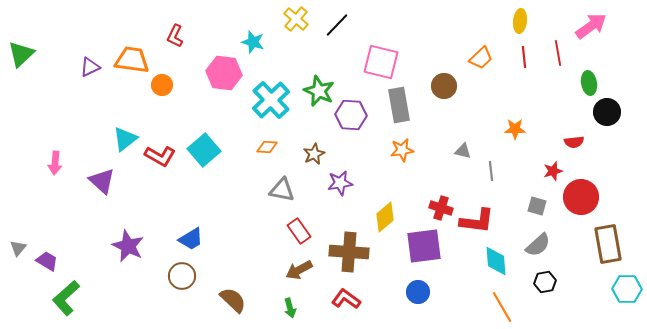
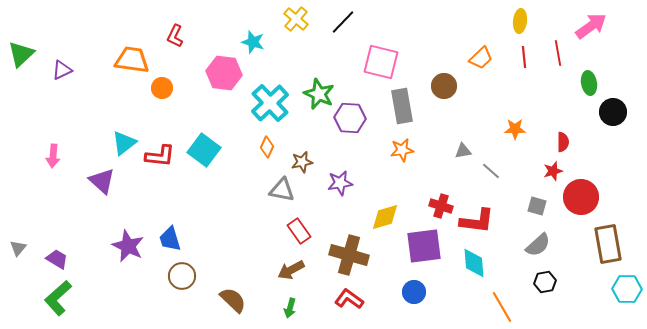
black line at (337, 25): moved 6 px right, 3 px up
purple triangle at (90, 67): moved 28 px left, 3 px down
orange circle at (162, 85): moved 3 px down
green star at (319, 91): moved 3 px down
cyan cross at (271, 100): moved 1 px left, 3 px down
gray rectangle at (399, 105): moved 3 px right, 1 px down
black circle at (607, 112): moved 6 px right
purple hexagon at (351, 115): moved 1 px left, 3 px down
cyan triangle at (125, 139): moved 1 px left, 4 px down
red semicircle at (574, 142): moved 11 px left; rotated 84 degrees counterclockwise
orange diamond at (267, 147): rotated 70 degrees counterclockwise
cyan square at (204, 150): rotated 12 degrees counterclockwise
gray triangle at (463, 151): rotated 24 degrees counterclockwise
brown star at (314, 154): moved 12 px left, 8 px down; rotated 15 degrees clockwise
red L-shape at (160, 156): rotated 24 degrees counterclockwise
pink arrow at (55, 163): moved 2 px left, 7 px up
gray line at (491, 171): rotated 42 degrees counterclockwise
red cross at (441, 208): moved 2 px up
yellow diamond at (385, 217): rotated 24 degrees clockwise
blue trapezoid at (191, 239): moved 21 px left; rotated 104 degrees clockwise
brown cross at (349, 252): moved 3 px down; rotated 12 degrees clockwise
purple trapezoid at (47, 261): moved 10 px right, 2 px up
cyan diamond at (496, 261): moved 22 px left, 2 px down
brown arrow at (299, 270): moved 8 px left
blue circle at (418, 292): moved 4 px left
green L-shape at (66, 298): moved 8 px left
red L-shape at (346, 299): moved 3 px right
green arrow at (290, 308): rotated 30 degrees clockwise
